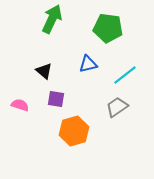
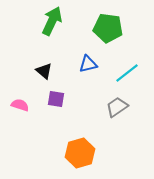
green arrow: moved 2 px down
cyan line: moved 2 px right, 2 px up
orange hexagon: moved 6 px right, 22 px down
